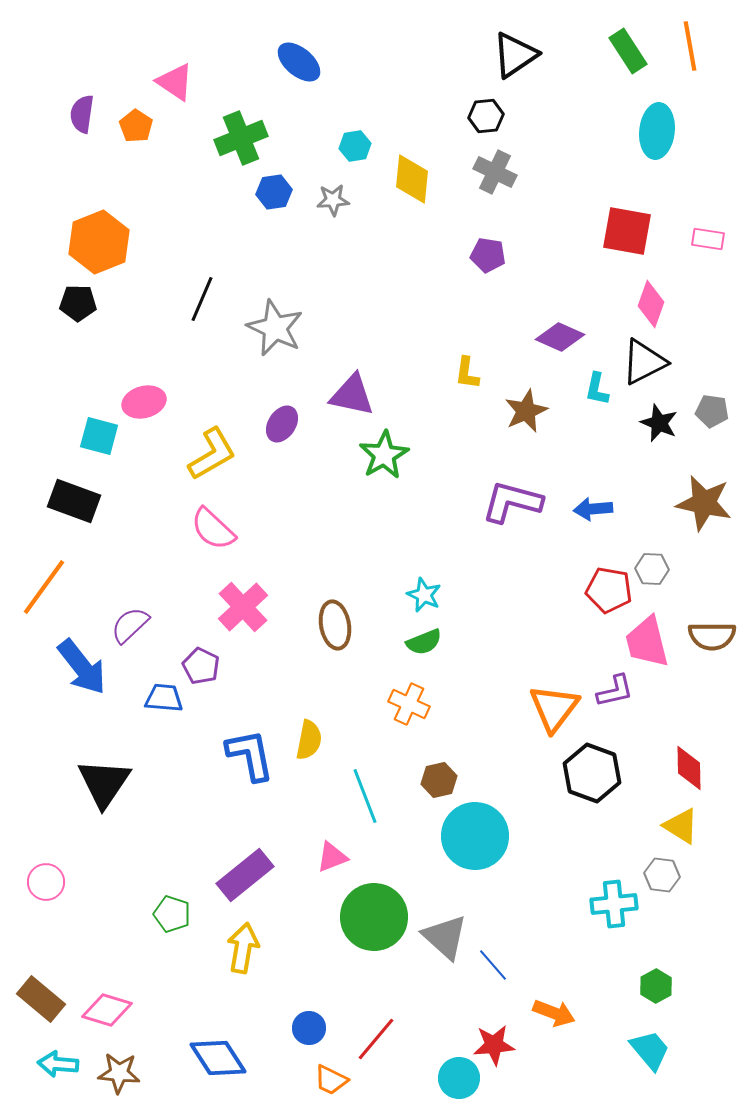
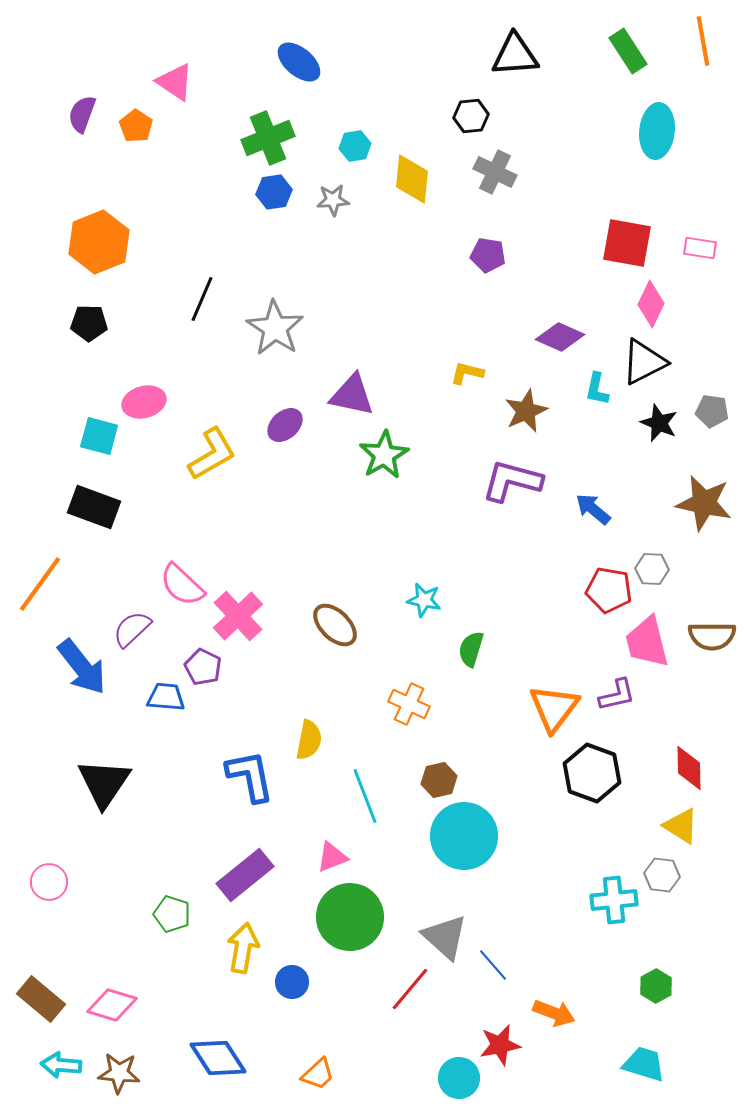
orange line at (690, 46): moved 13 px right, 5 px up
black triangle at (515, 55): rotated 30 degrees clockwise
purple semicircle at (82, 114): rotated 12 degrees clockwise
black hexagon at (486, 116): moved 15 px left
green cross at (241, 138): moved 27 px right
red square at (627, 231): moved 12 px down
pink rectangle at (708, 239): moved 8 px left, 9 px down
black pentagon at (78, 303): moved 11 px right, 20 px down
pink diamond at (651, 304): rotated 6 degrees clockwise
gray star at (275, 328): rotated 8 degrees clockwise
yellow L-shape at (467, 373): rotated 96 degrees clockwise
purple ellipse at (282, 424): moved 3 px right, 1 px down; rotated 15 degrees clockwise
black rectangle at (74, 501): moved 20 px right, 6 px down
purple L-shape at (512, 502): moved 21 px up
blue arrow at (593, 509): rotated 45 degrees clockwise
pink semicircle at (213, 529): moved 31 px left, 56 px down
orange line at (44, 587): moved 4 px left, 3 px up
cyan star at (424, 595): moved 5 px down; rotated 12 degrees counterclockwise
pink cross at (243, 607): moved 5 px left, 9 px down
purple semicircle at (130, 625): moved 2 px right, 4 px down
brown ellipse at (335, 625): rotated 36 degrees counterclockwise
green semicircle at (424, 642): moved 47 px right, 7 px down; rotated 129 degrees clockwise
purple pentagon at (201, 666): moved 2 px right, 1 px down
purple L-shape at (615, 691): moved 2 px right, 4 px down
blue trapezoid at (164, 698): moved 2 px right, 1 px up
blue L-shape at (250, 755): moved 21 px down
cyan circle at (475, 836): moved 11 px left
pink circle at (46, 882): moved 3 px right
cyan cross at (614, 904): moved 4 px up
green circle at (374, 917): moved 24 px left
pink diamond at (107, 1010): moved 5 px right, 5 px up
blue circle at (309, 1028): moved 17 px left, 46 px up
red line at (376, 1039): moved 34 px right, 50 px up
red star at (494, 1045): moved 6 px right; rotated 6 degrees counterclockwise
cyan trapezoid at (650, 1050): moved 6 px left, 14 px down; rotated 33 degrees counterclockwise
cyan arrow at (58, 1064): moved 3 px right, 1 px down
orange trapezoid at (331, 1080): moved 13 px left, 6 px up; rotated 69 degrees counterclockwise
